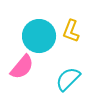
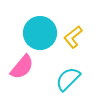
yellow L-shape: moved 2 px right, 6 px down; rotated 30 degrees clockwise
cyan circle: moved 1 px right, 3 px up
